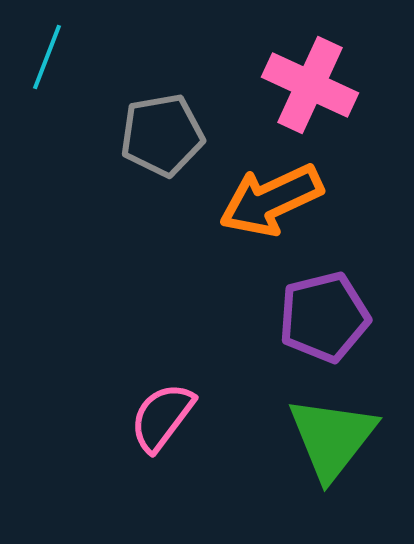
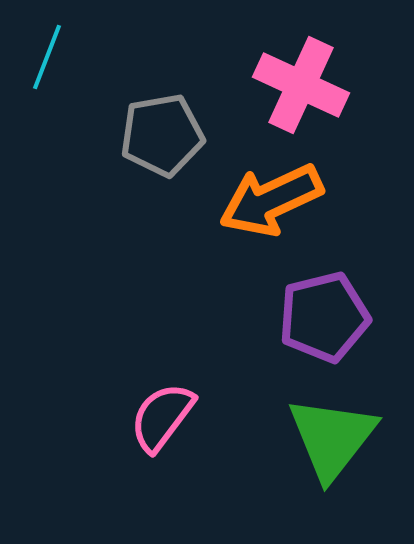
pink cross: moved 9 px left
